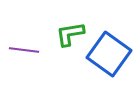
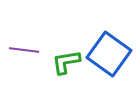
green L-shape: moved 4 px left, 28 px down
